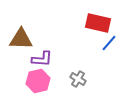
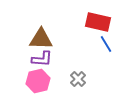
red rectangle: moved 1 px up
brown triangle: moved 20 px right
blue line: moved 3 px left, 1 px down; rotated 72 degrees counterclockwise
gray cross: rotated 14 degrees clockwise
